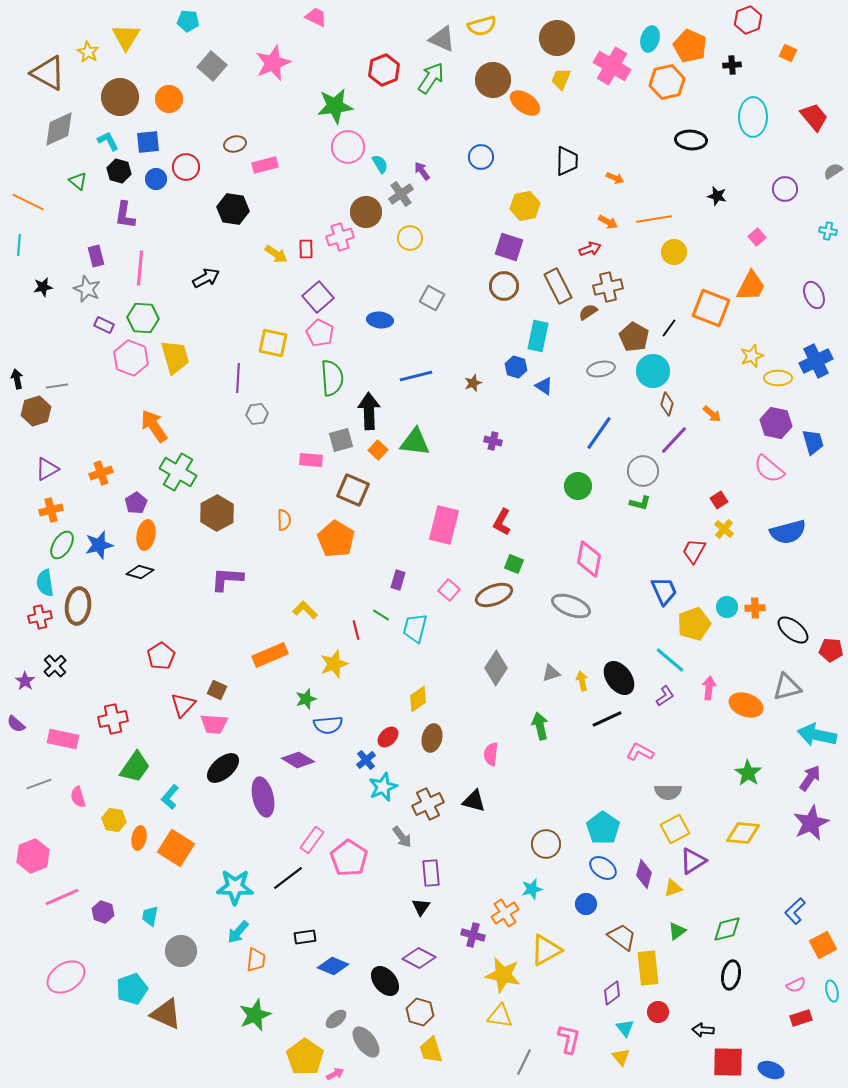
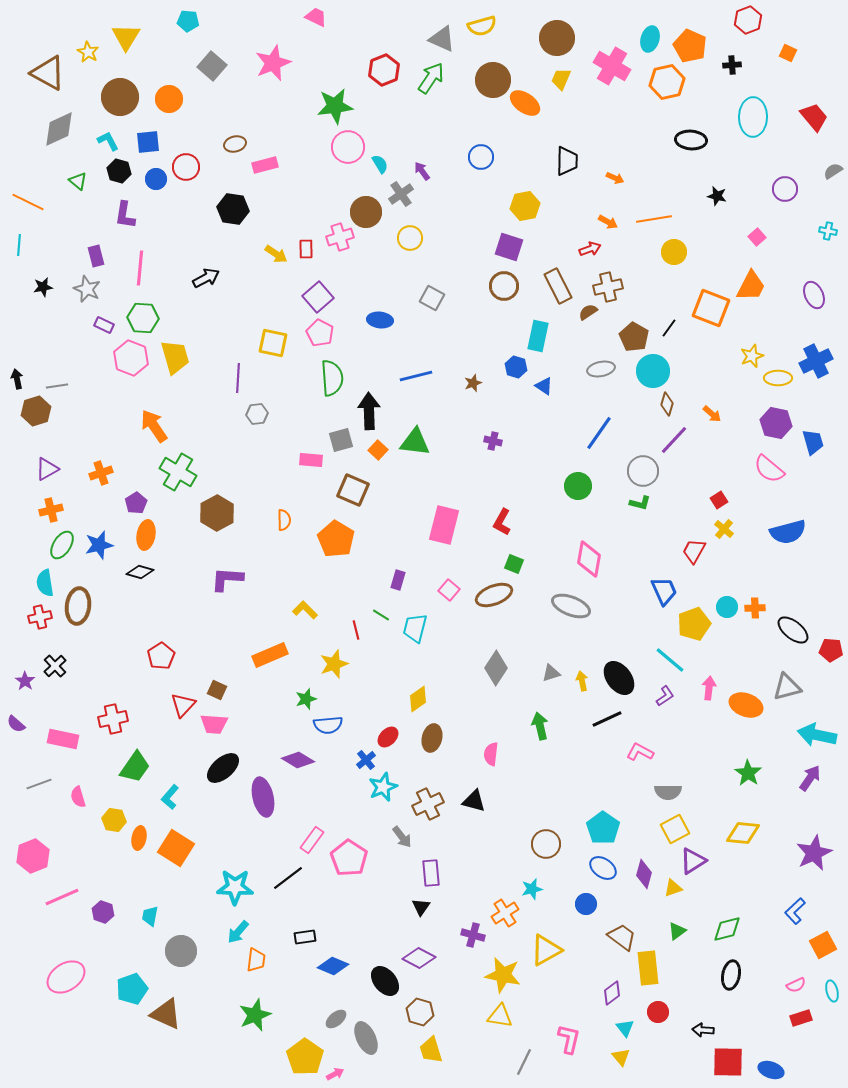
purple star at (811, 823): moved 3 px right, 30 px down
gray ellipse at (366, 1042): moved 4 px up; rotated 12 degrees clockwise
